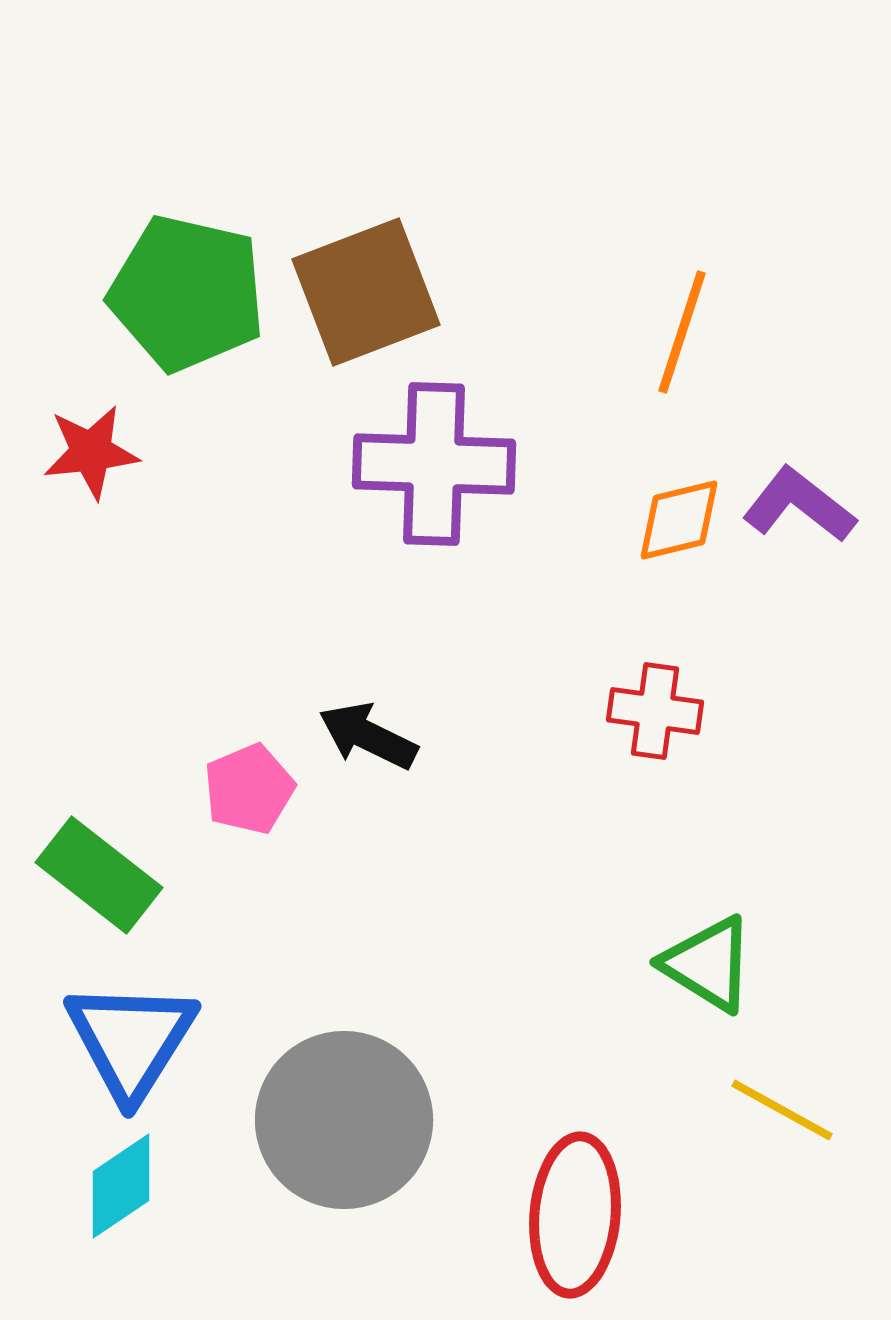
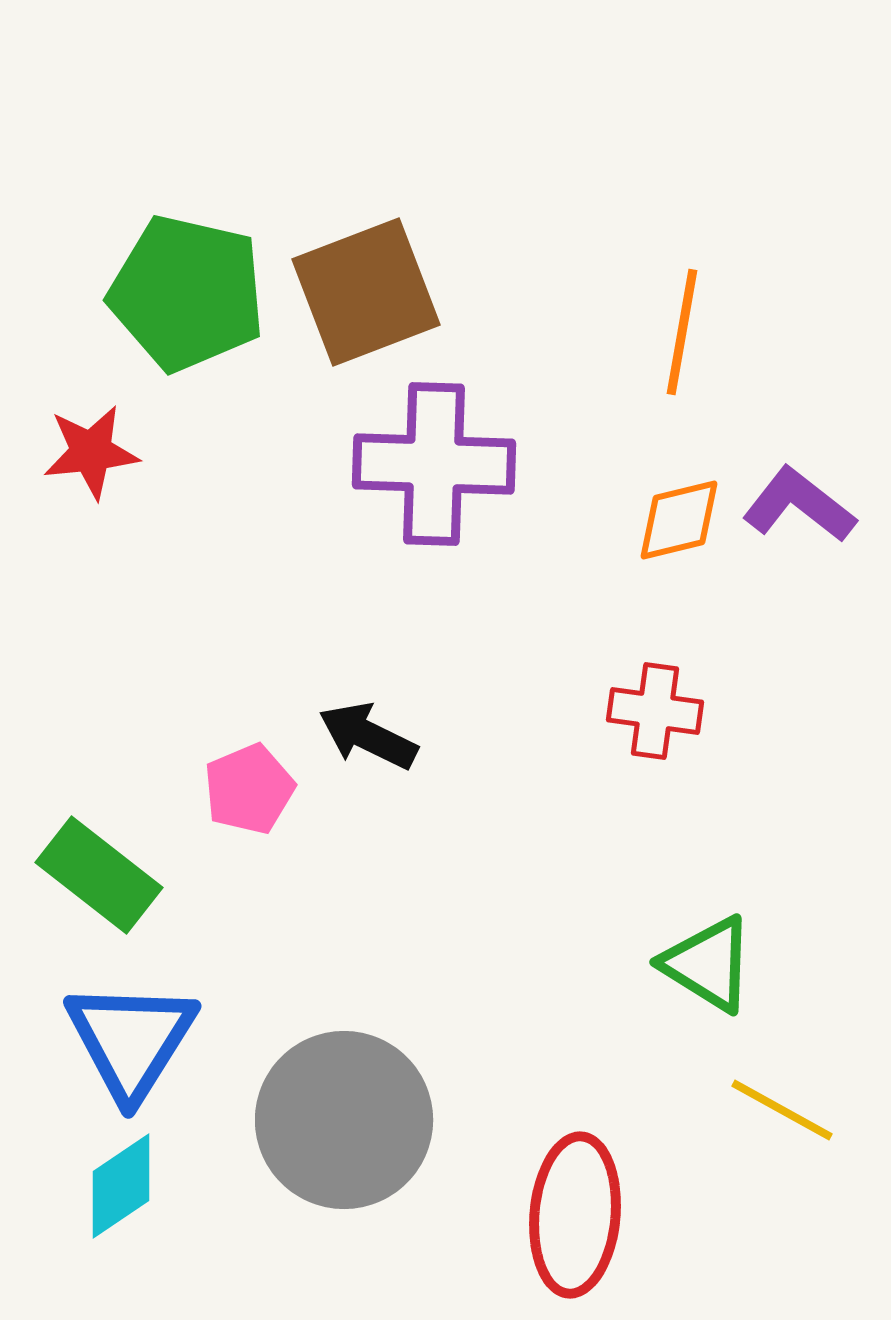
orange line: rotated 8 degrees counterclockwise
